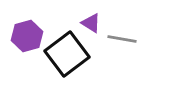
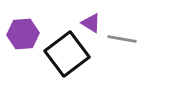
purple hexagon: moved 4 px left, 2 px up; rotated 12 degrees clockwise
